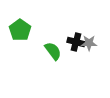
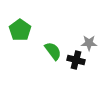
black cross: moved 18 px down
